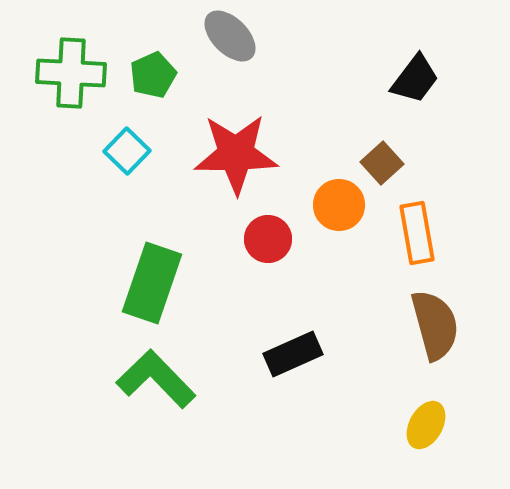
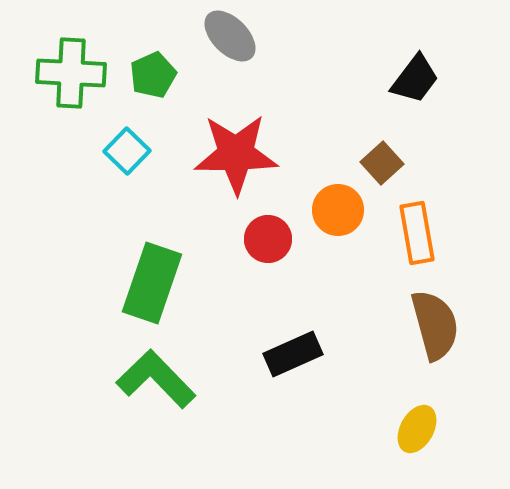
orange circle: moved 1 px left, 5 px down
yellow ellipse: moved 9 px left, 4 px down
